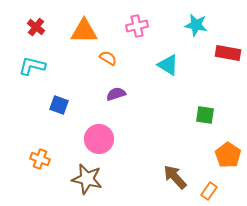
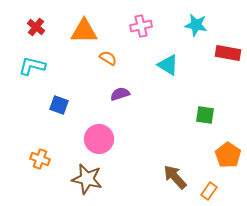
pink cross: moved 4 px right
purple semicircle: moved 4 px right
